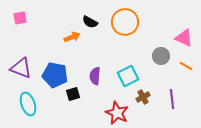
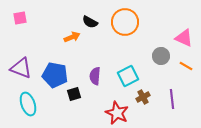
black square: moved 1 px right
